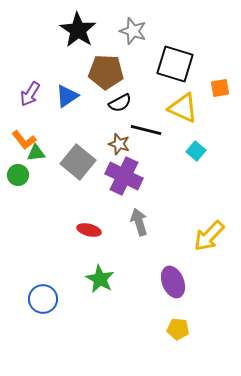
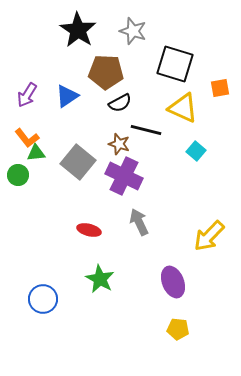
purple arrow: moved 3 px left, 1 px down
orange L-shape: moved 3 px right, 2 px up
gray arrow: rotated 8 degrees counterclockwise
